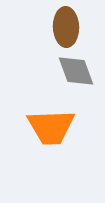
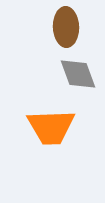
gray diamond: moved 2 px right, 3 px down
